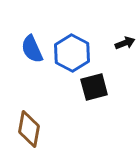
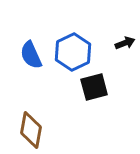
blue semicircle: moved 1 px left, 6 px down
blue hexagon: moved 1 px right, 1 px up; rotated 6 degrees clockwise
brown diamond: moved 2 px right, 1 px down
